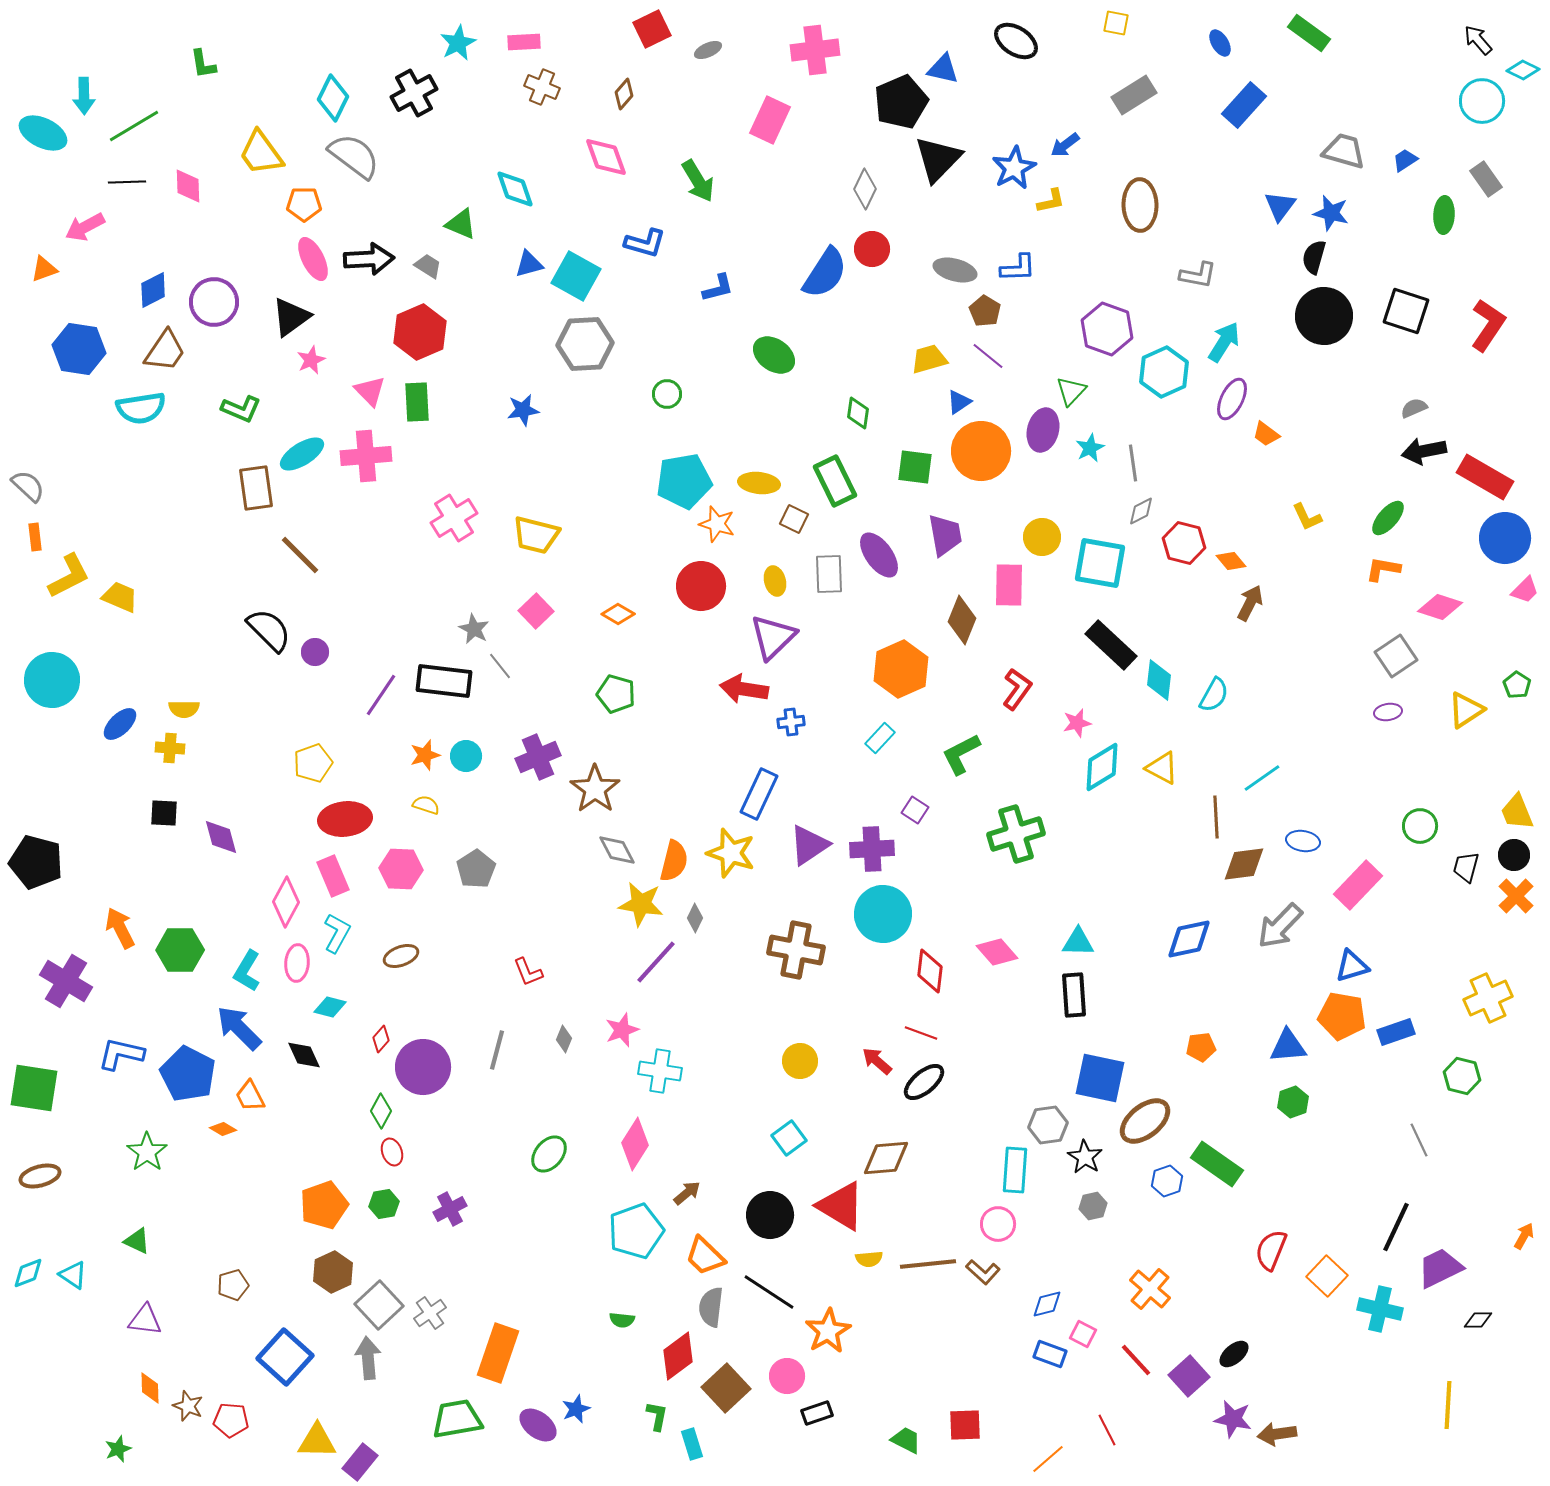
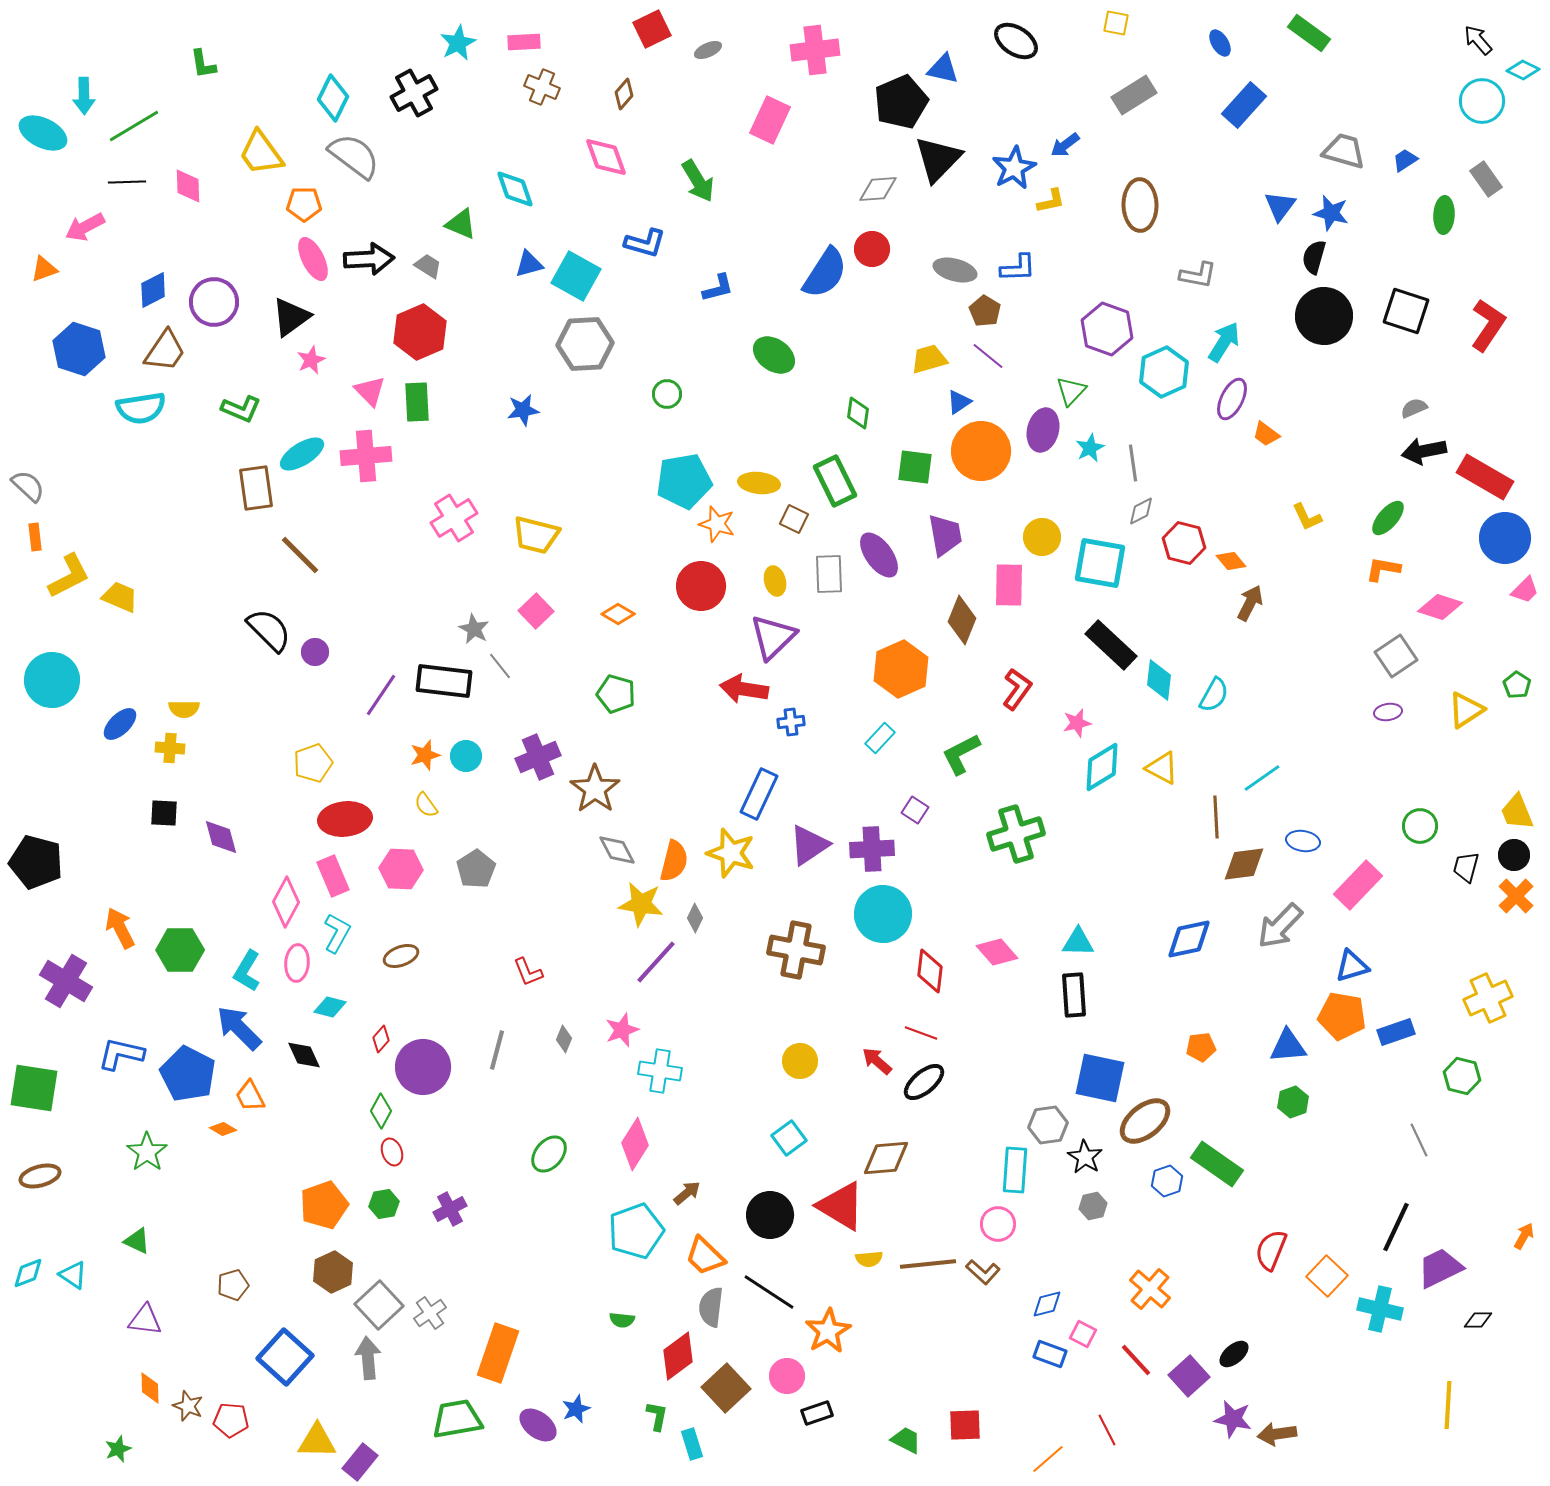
gray diamond at (865, 189): moved 13 px right; rotated 60 degrees clockwise
blue hexagon at (79, 349): rotated 9 degrees clockwise
yellow semicircle at (426, 805): rotated 144 degrees counterclockwise
